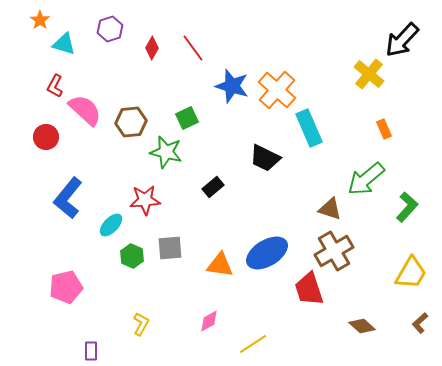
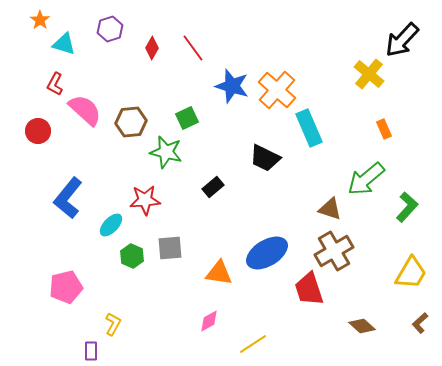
red L-shape: moved 2 px up
red circle: moved 8 px left, 6 px up
orange triangle: moved 1 px left, 8 px down
yellow L-shape: moved 28 px left
